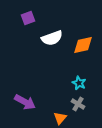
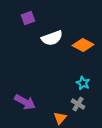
orange diamond: rotated 40 degrees clockwise
cyan star: moved 4 px right
